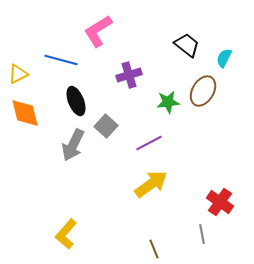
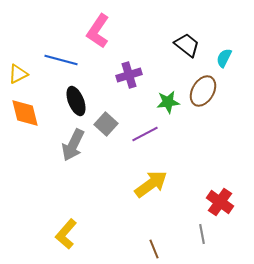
pink L-shape: rotated 24 degrees counterclockwise
gray square: moved 2 px up
purple line: moved 4 px left, 9 px up
